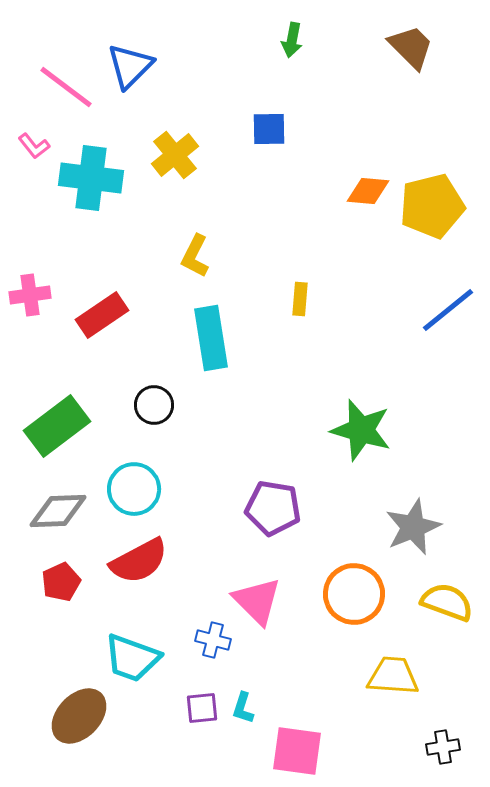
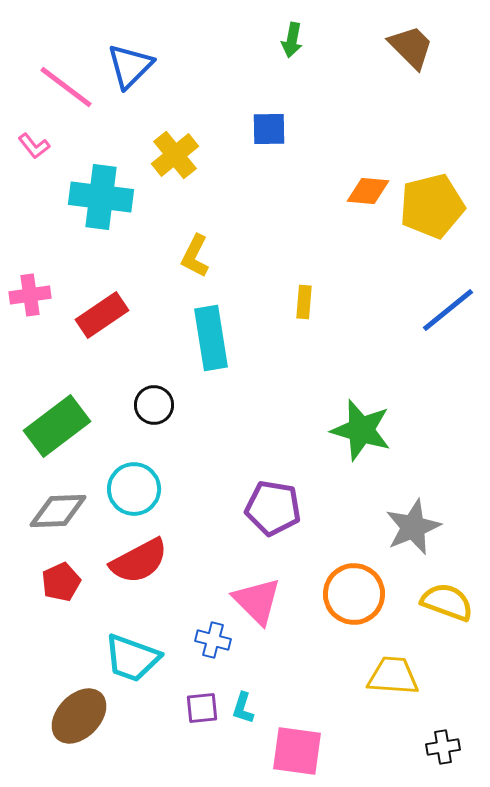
cyan cross: moved 10 px right, 19 px down
yellow rectangle: moved 4 px right, 3 px down
